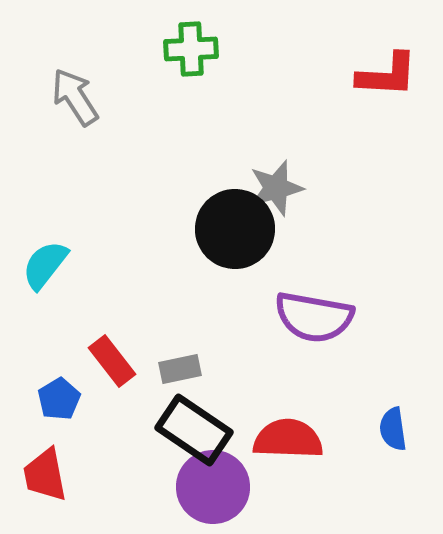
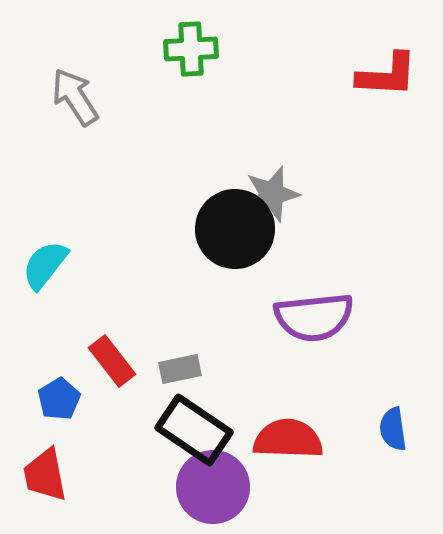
gray star: moved 4 px left, 6 px down
purple semicircle: rotated 16 degrees counterclockwise
